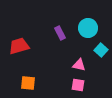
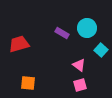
cyan circle: moved 1 px left
purple rectangle: moved 2 px right; rotated 32 degrees counterclockwise
red trapezoid: moved 2 px up
pink triangle: rotated 24 degrees clockwise
pink square: moved 2 px right; rotated 24 degrees counterclockwise
